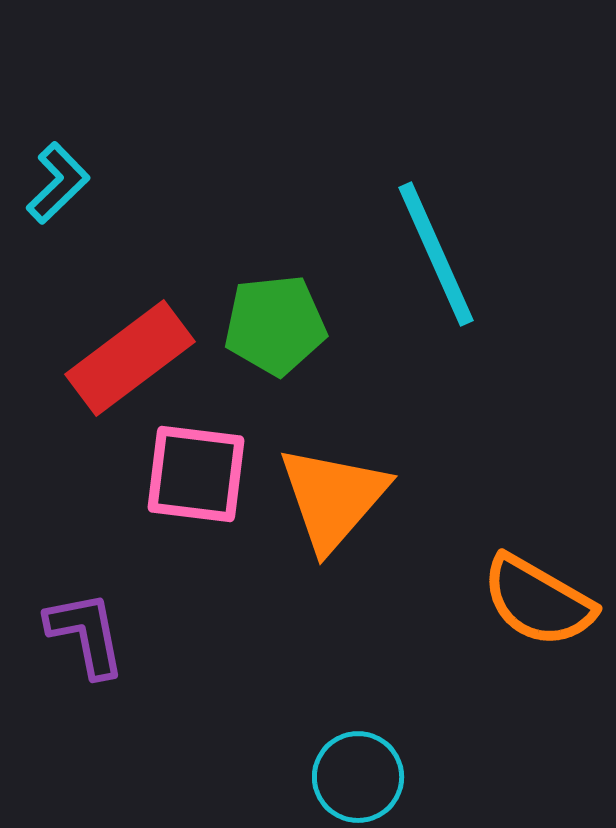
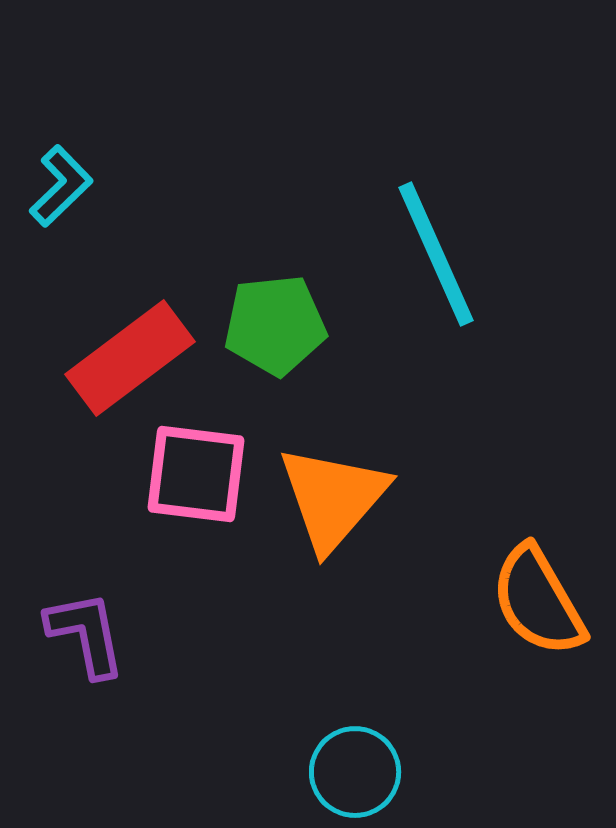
cyan L-shape: moved 3 px right, 3 px down
orange semicircle: rotated 30 degrees clockwise
cyan circle: moved 3 px left, 5 px up
